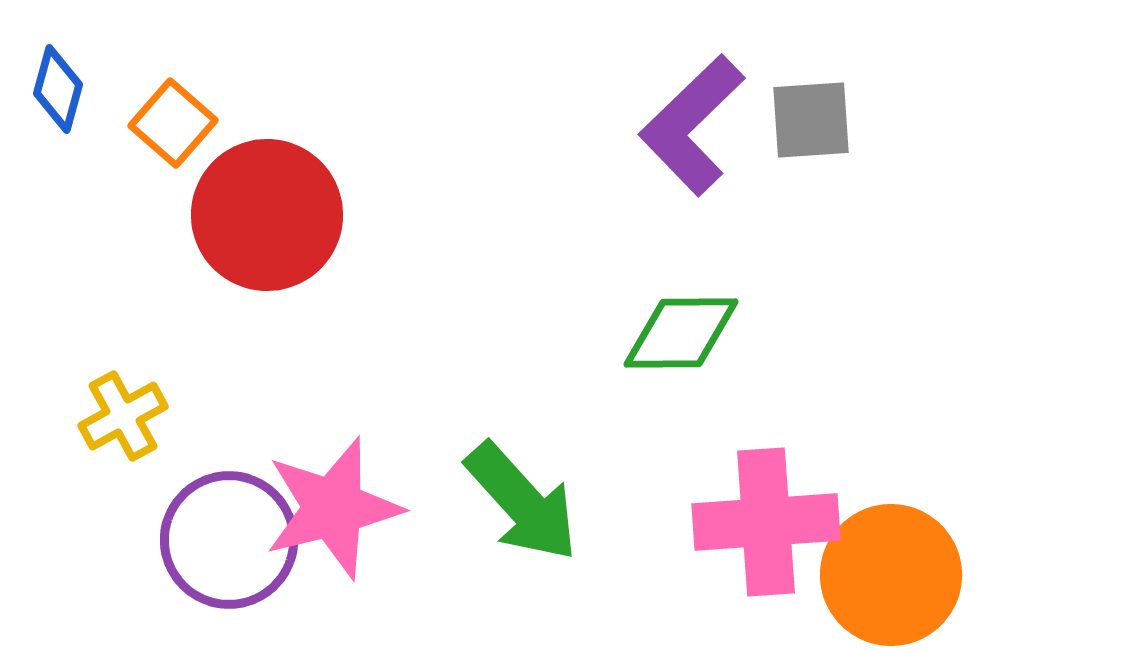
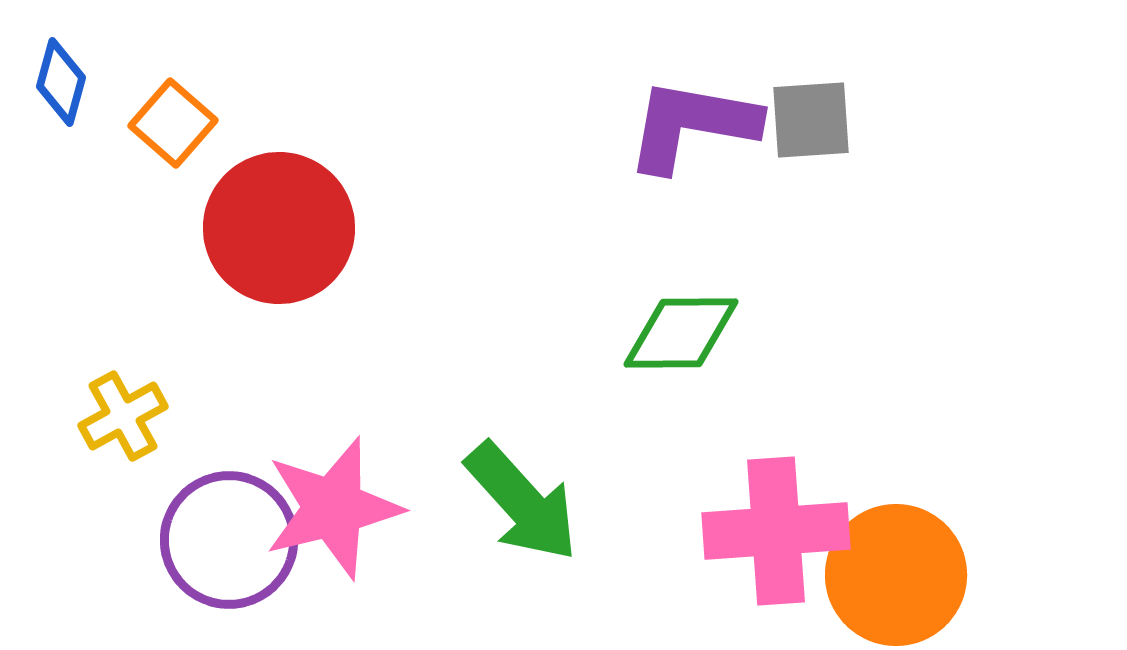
blue diamond: moved 3 px right, 7 px up
purple L-shape: rotated 54 degrees clockwise
red circle: moved 12 px right, 13 px down
pink cross: moved 10 px right, 9 px down
orange circle: moved 5 px right
